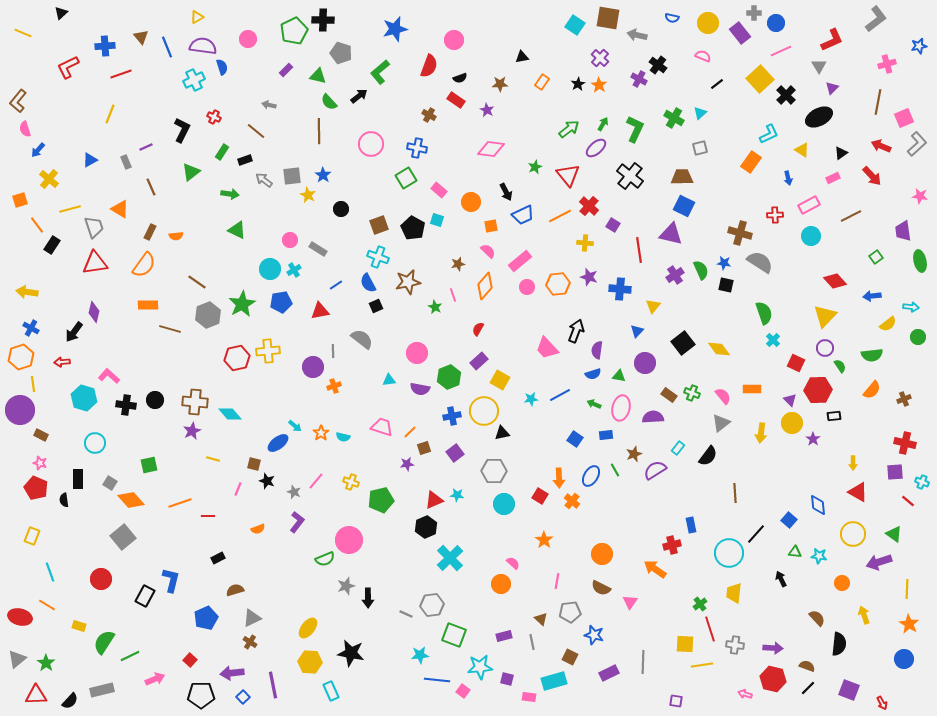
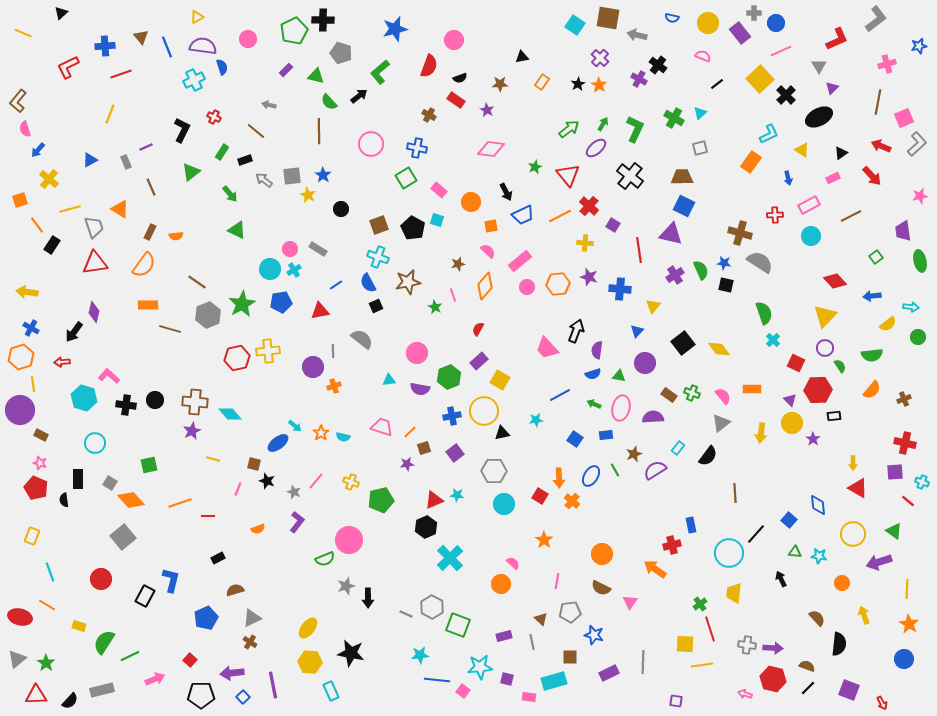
red L-shape at (832, 40): moved 5 px right, 1 px up
green triangle at (318, 76): moved 2 px left
green arrow at (230, 194): rotated 42 degrees clockwise
pink star at (920, 196): rotated 21 degrees counterclockwise
pink circle at (290, 240): moved 9 px down
cyan star at (531, 399): moved 5 px right, 21 px down
red triangle at (858, 492): moved 4 px up
green triangle at (894, 534): moved 3 px up
gray hexagon at (432, 605): moved 2 px down; rotated 25 degrees counterclockwise
green square at (454, 635): moved 4 px right, 10 px up
gray cross at (735, 645): moved 12 px right
brown square at (570, 657): rotated 28 degrees counterclockwise
